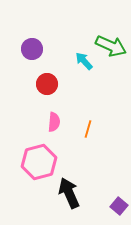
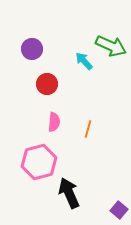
purple square: moved 4 px down
